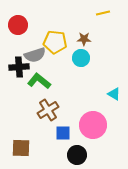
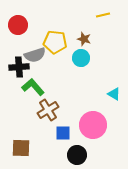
yellow line: moved 2 px down
brown star: rotated 16 degrees clockwise
green L-shape: moved 6 px left, 6 px down; rotated 10 degrees clockwise
